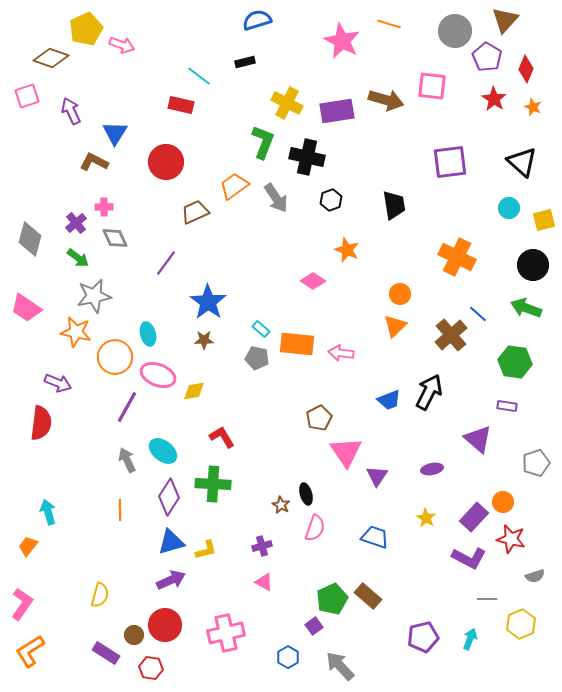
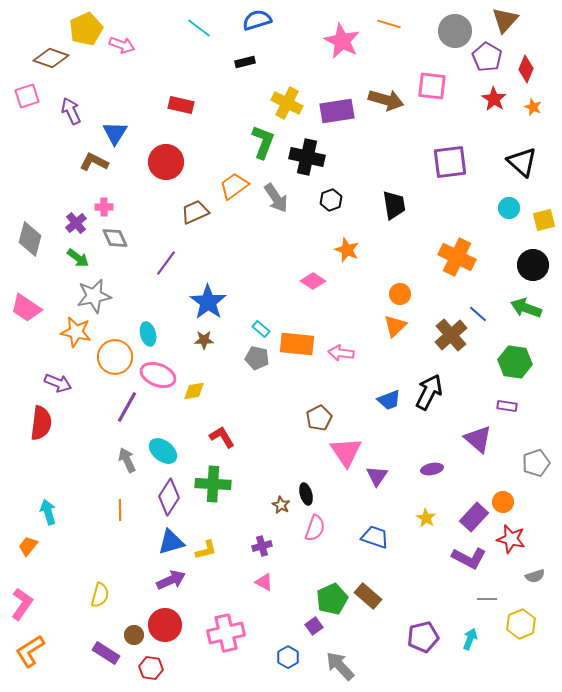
cyan line at (199, 76): moved 48 px up
